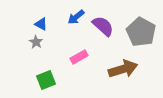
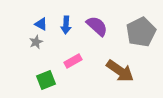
blue arrow: moved 10 px left, 8 px down; rotated 48 degrees counterclockwise
purple semicircle: moved 6 px left
gray pentagon: rotated 16 degrees clockwise
gray star: rotated 16 degrees clockwise
pink rectangle: moved 6 px left, 4 px down
brown arrow: moved 3 px left, 2 px down; rotated 52 degrees clockwise
